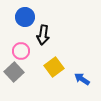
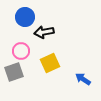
black arrow: moved 1 px right, 3 px up; rotated 72 degrees clockwise
yellow square: moved 4 px left, 4 px up; rotated 12 degrees clockwise
gray square: rotated 24 degrees clockwise
blue arrow: moved 1 px right
